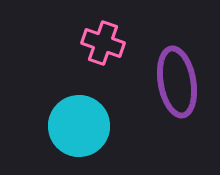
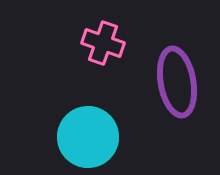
cyan circle: moved 9 px right, 11 px down
